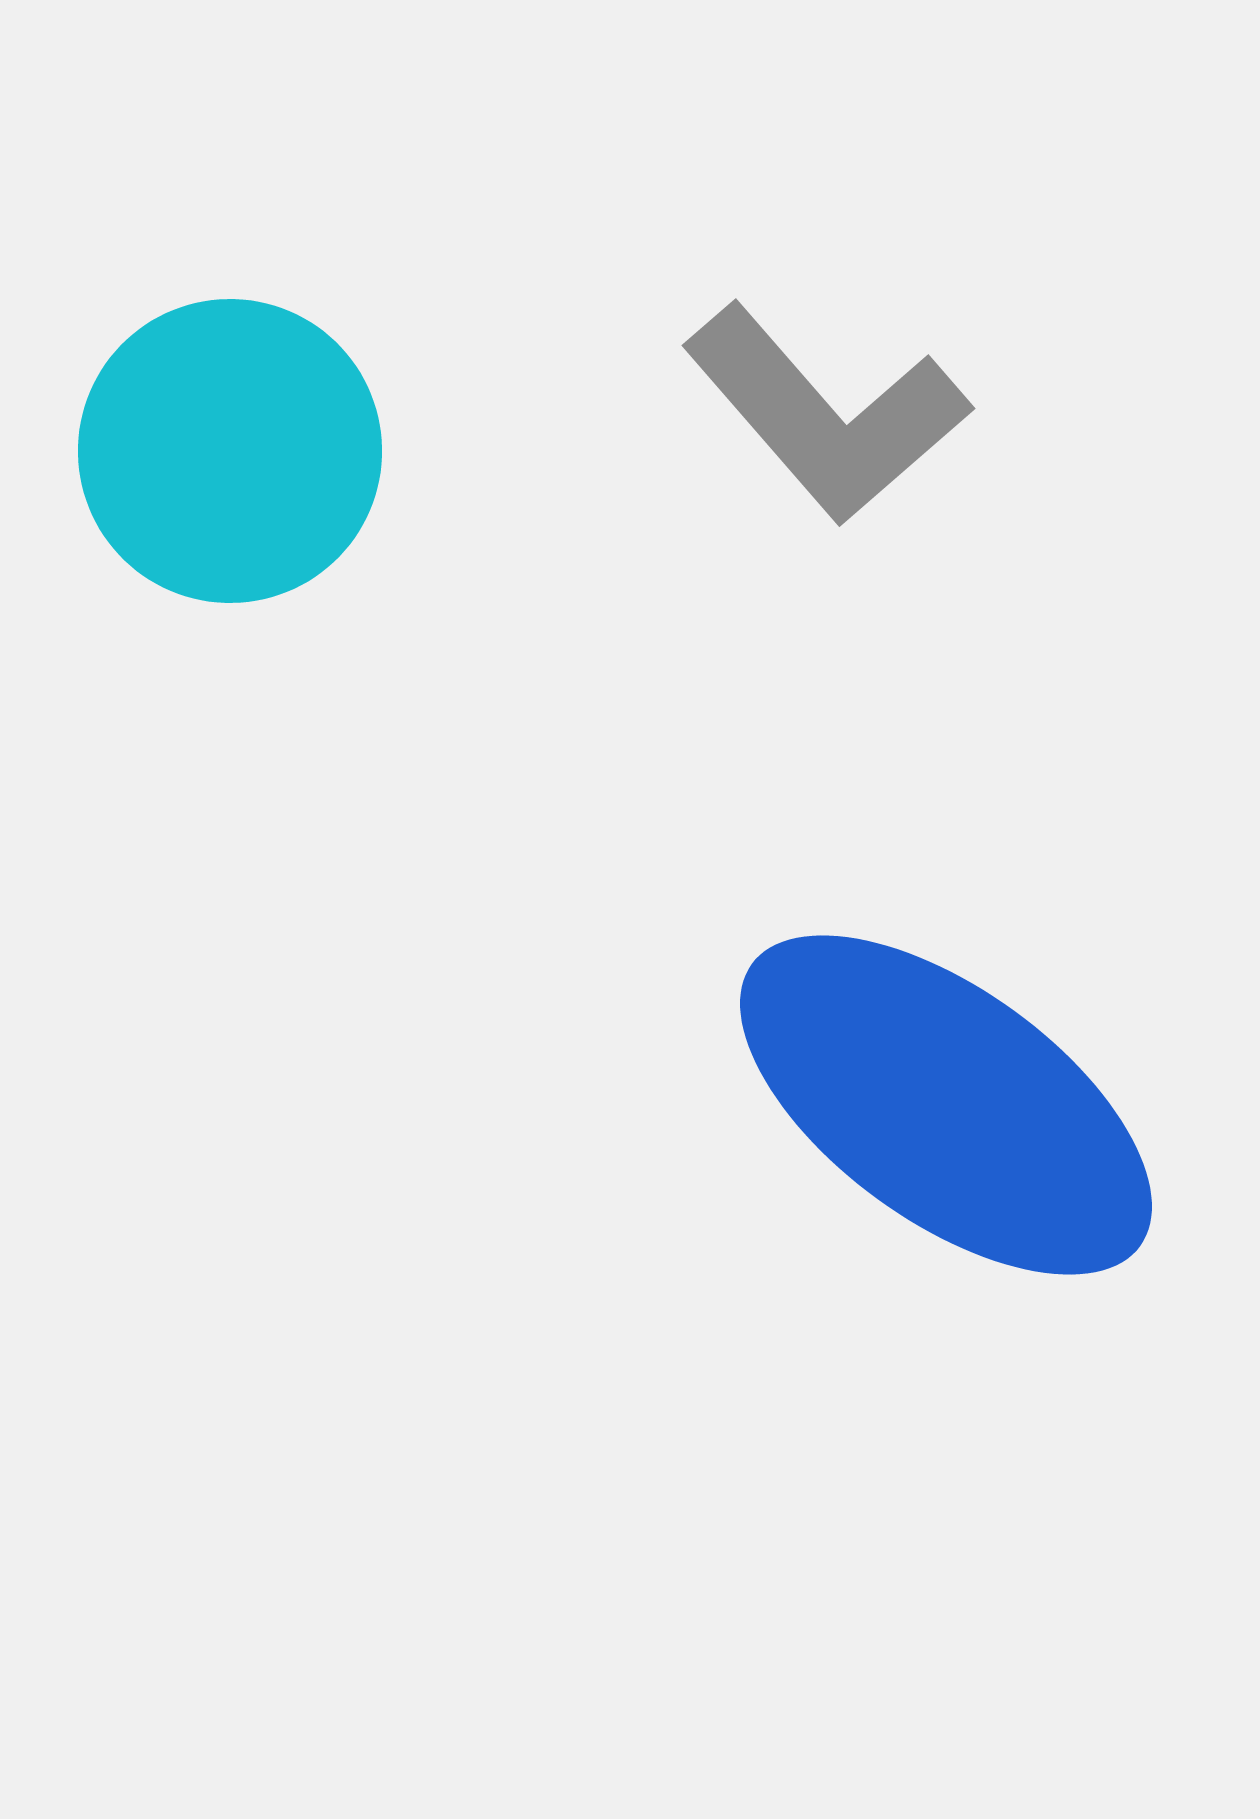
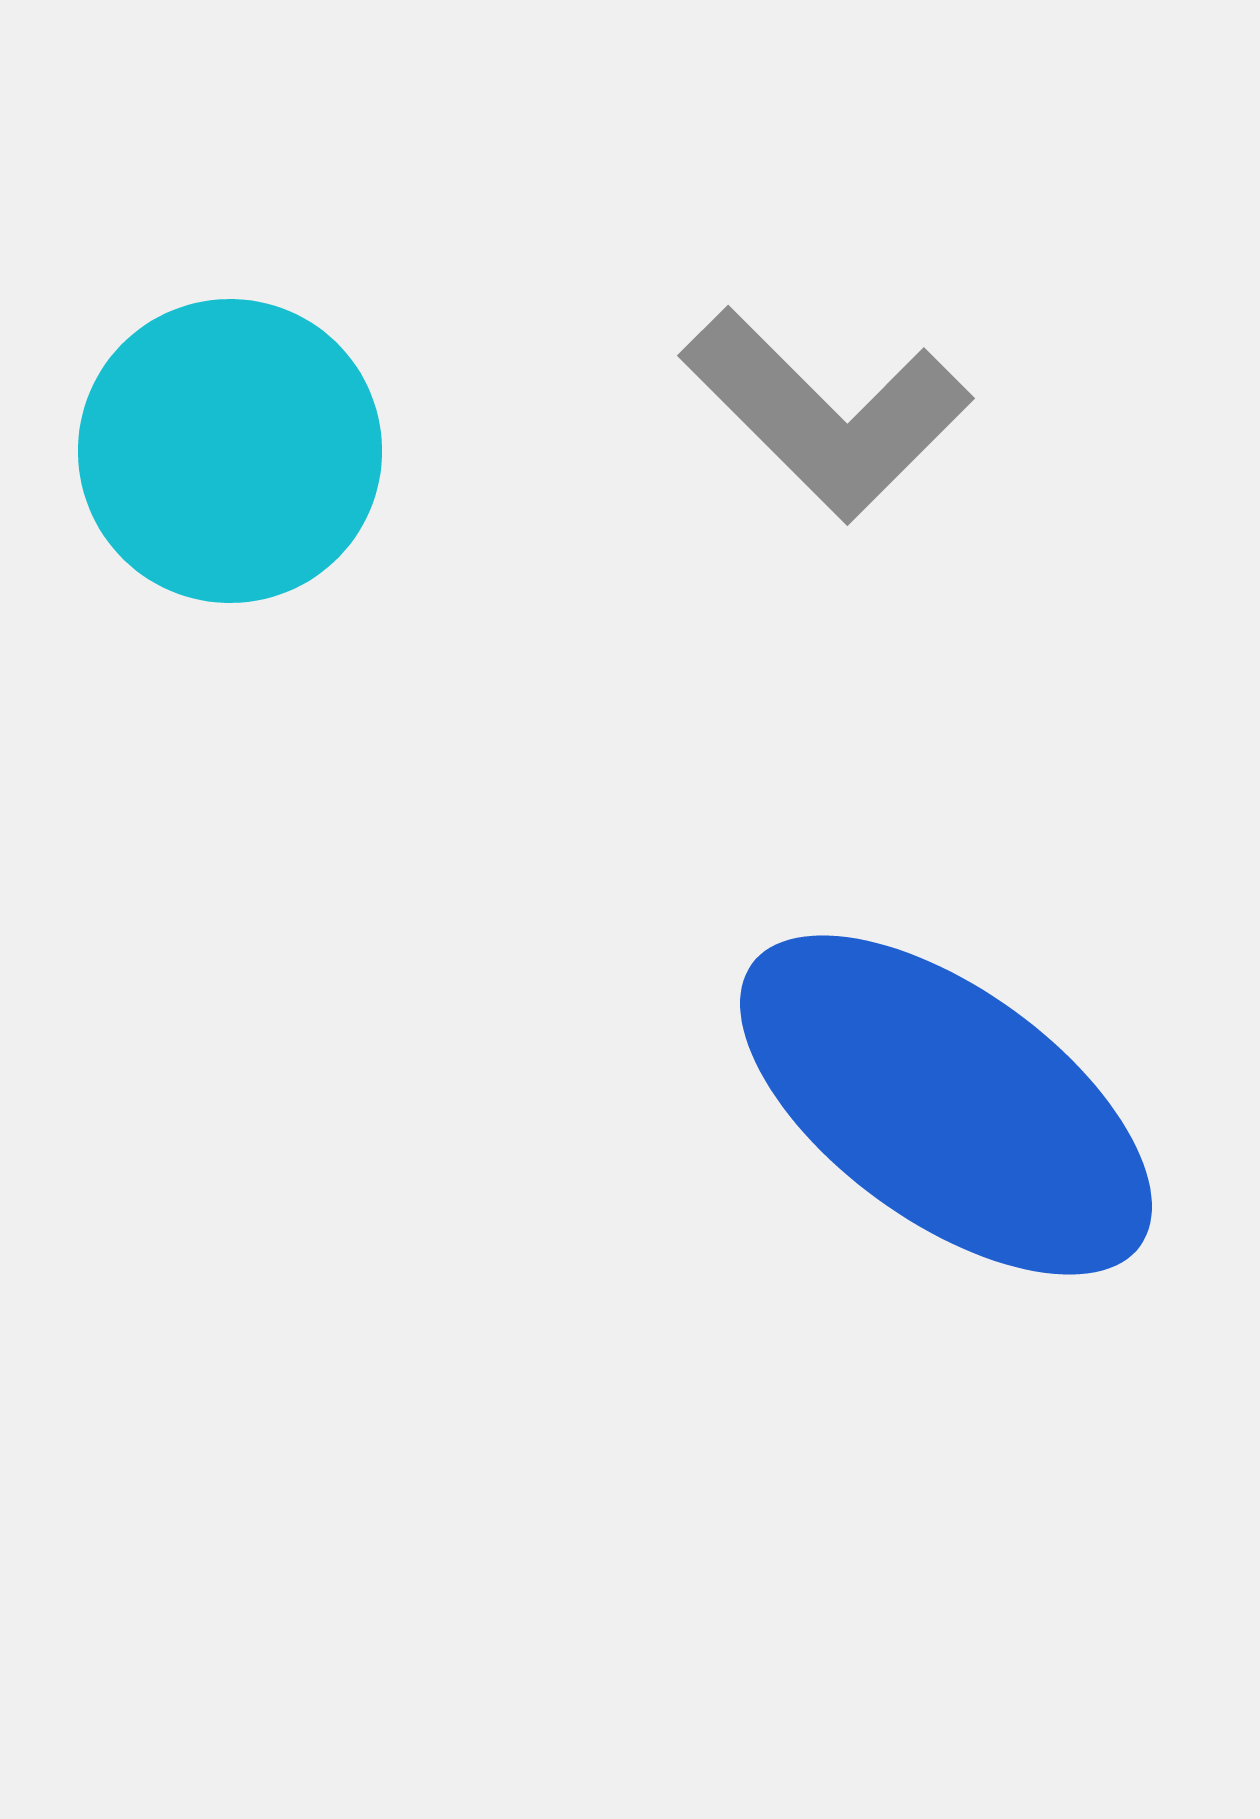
gray L-shape: rotated 4 degrees counterclockwise
